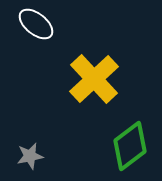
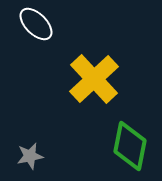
white ellipse: rotated 6 degrees clockwise
green diamond: rotated 42 degrees counterclockwise
